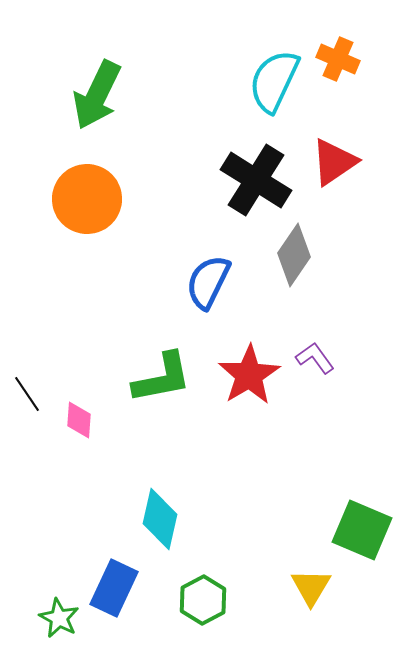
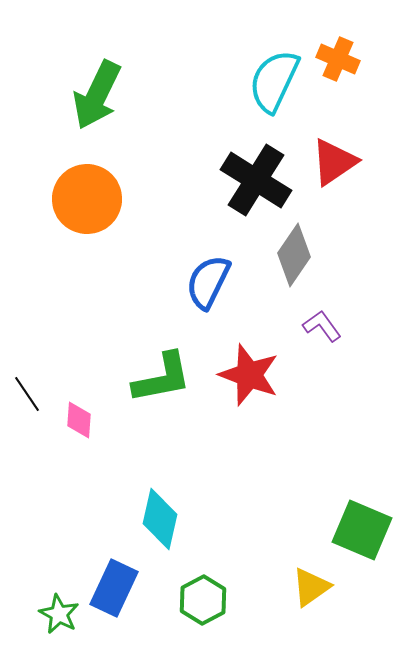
purple L-shape: moved 7 px right, 32 px up
red star: rotated 20 degrees counterclockwise
yellow triangle: rotated 24 degrees clockwise
green star: moved 4 px up
